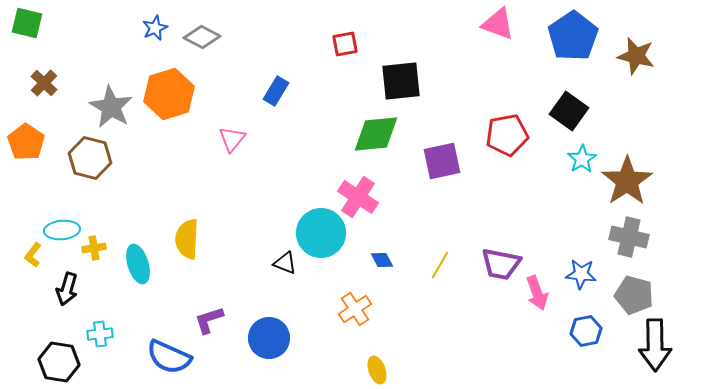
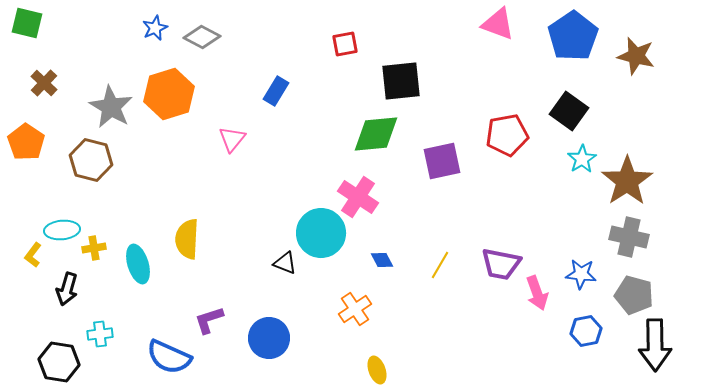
brown hexagon at (90, 158): moved 1 px right, 2 px down
